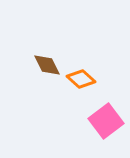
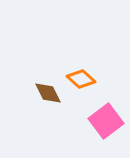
brown diamond: moved 1 px right, 28 px down
